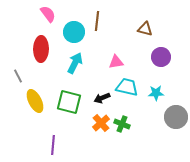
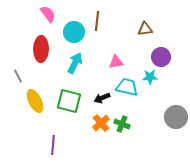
brown triangle: rotated 21 degrees counterclockwise
cyan star: moved 6 px left, 16 px up
green square: moved 1 px up
